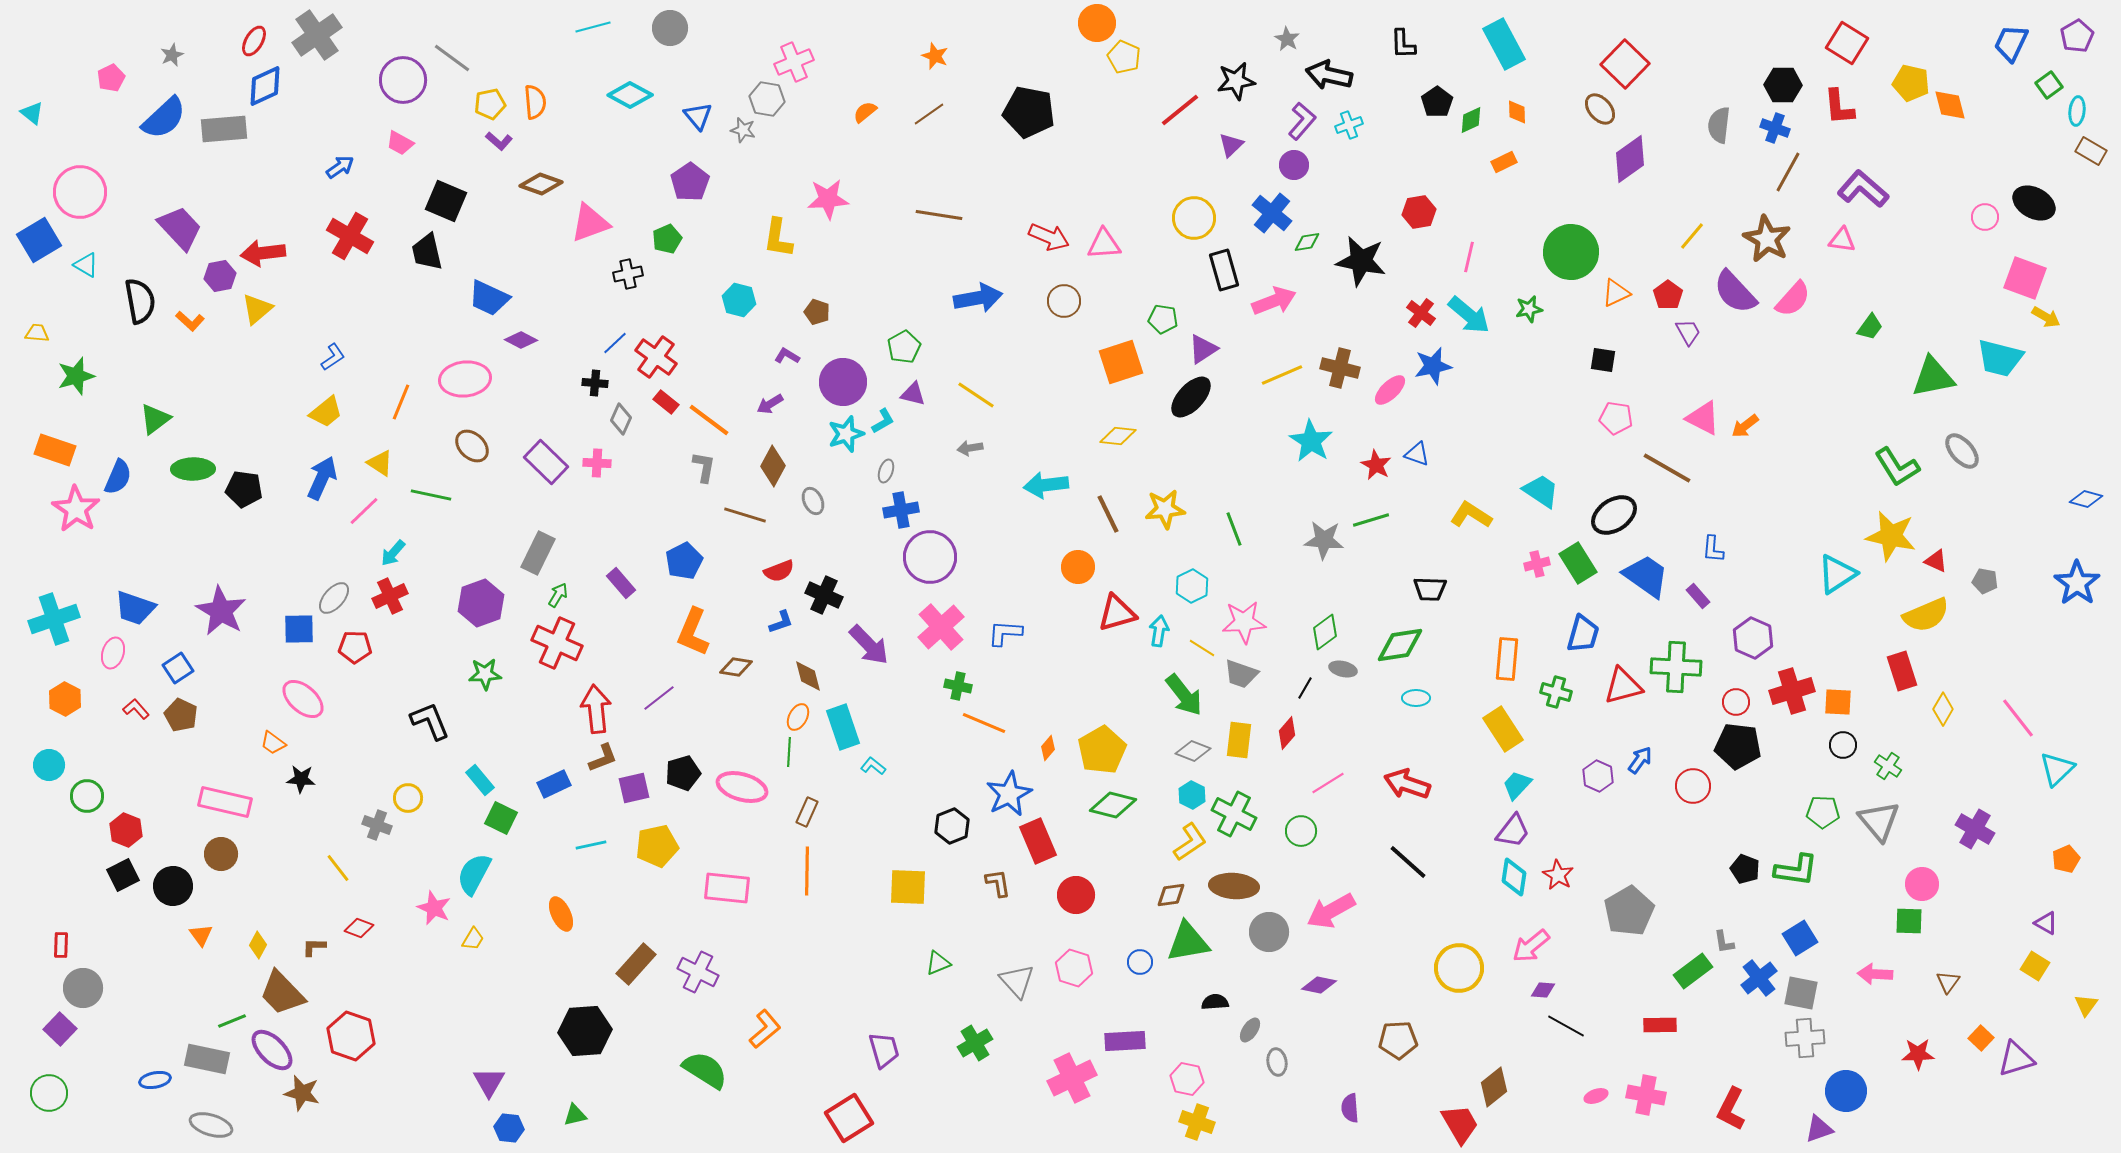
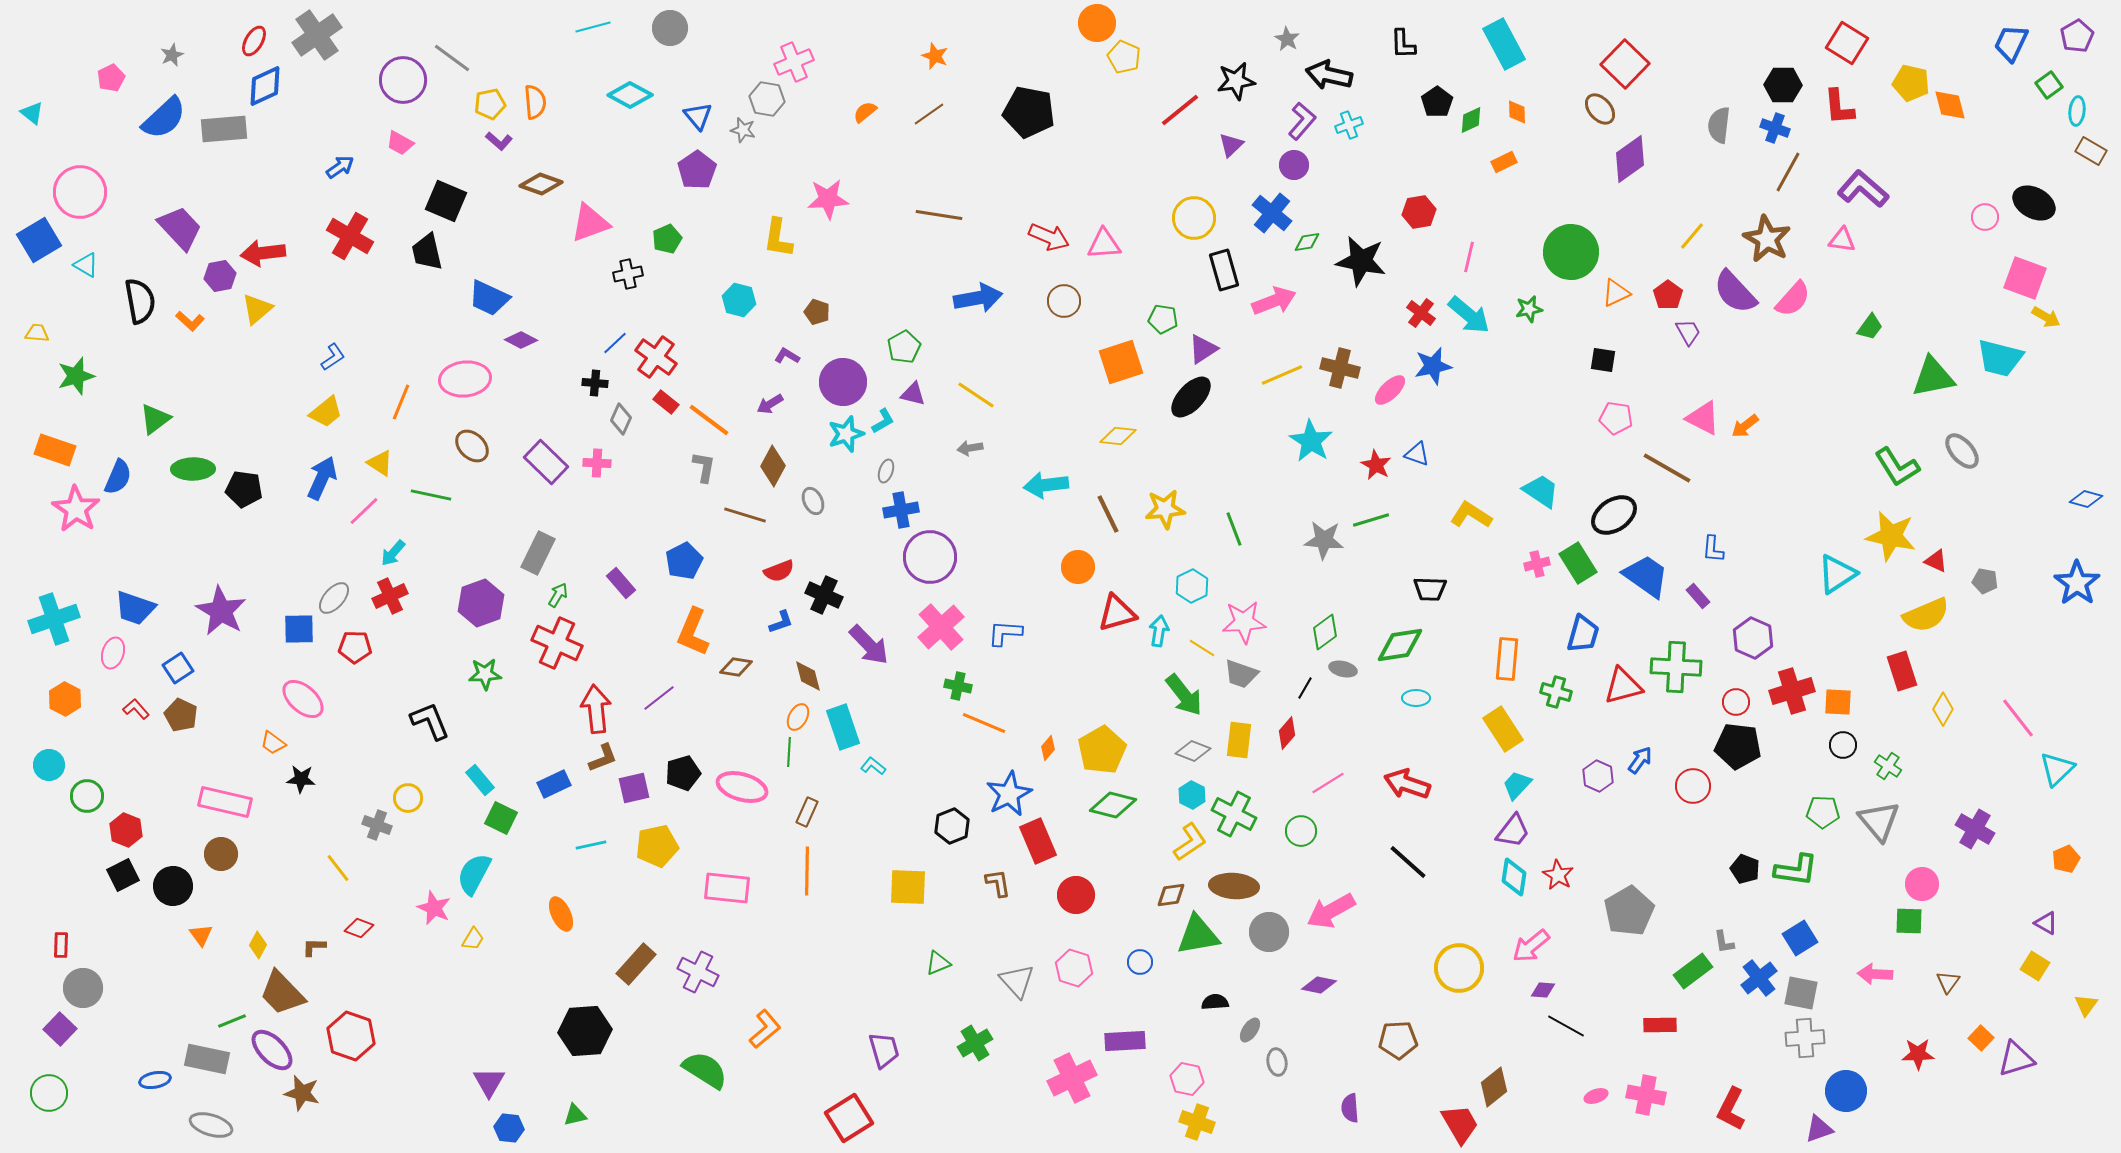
purple pentagon at (690, 182): moved 7 px right, 12 px up
green triangle at (1188, 942): moved 10 px right, 7 px up
